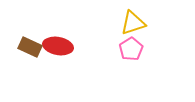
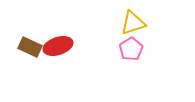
red ellipse: rotated 28 degrees counterclockwise
